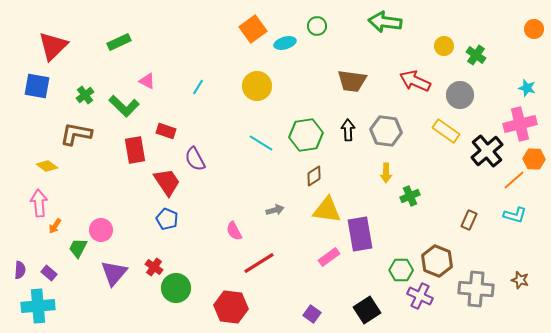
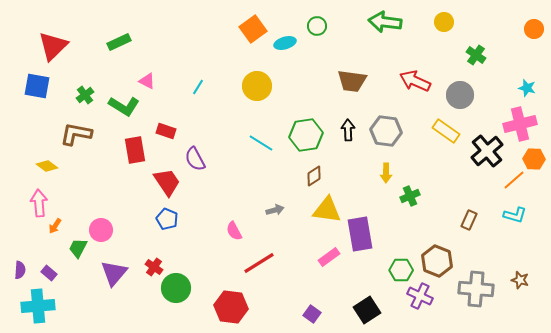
yellow circle at (444, 46): moved 24 px up
green L-shape at (124, 106): rotated 12 degrees counterclockwise
